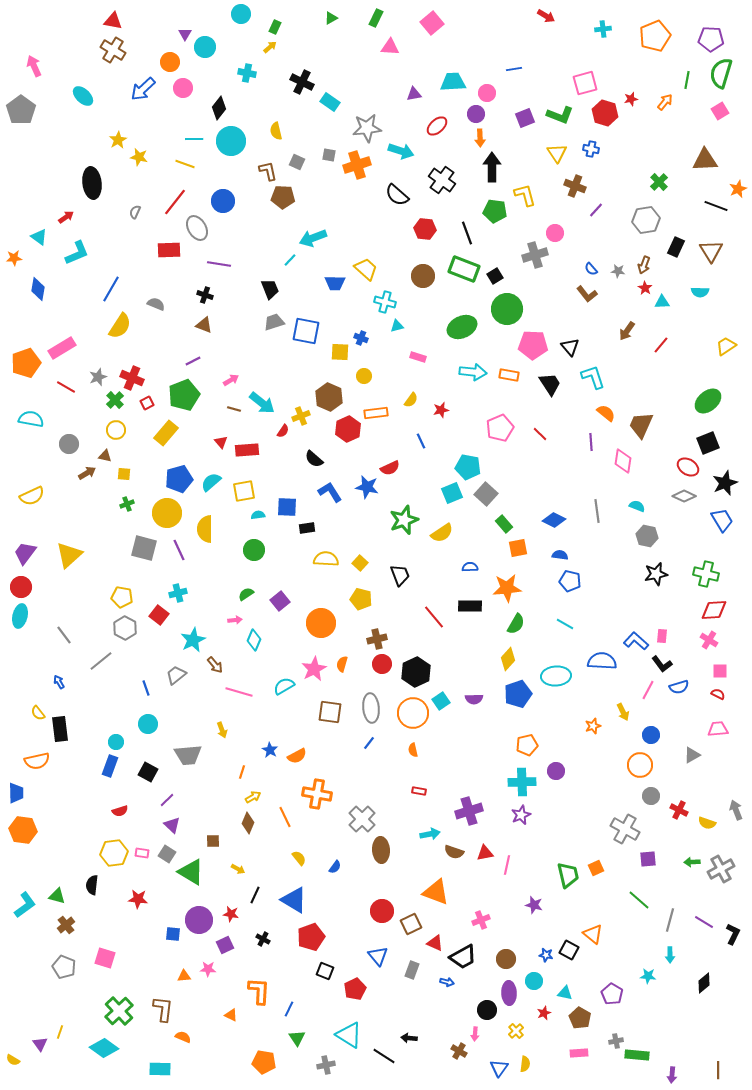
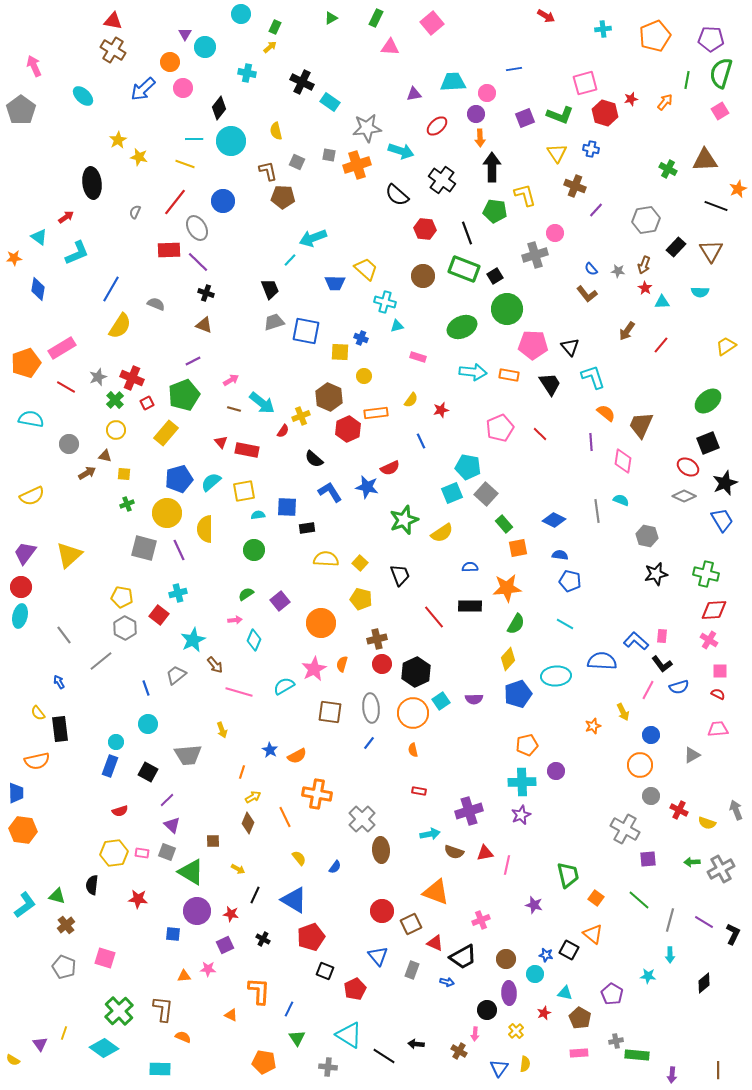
green cross at (659, 182): moved 9 px right, 13 px up; rotated 18 degrees counterclockwise
black rectangle at (676, 247): rotated 18 degrees clockwise
purple line at (219, 264): moved 21 px left, 2 px up; rotated 35 degrees clockwise
black cross at (205, 295): moved 1 px right, 2 px up
red rectangle at (247, 450): rotated 15 degrees clockwise
cyan semicircle at (637, 506): moved 16 px left, 6 px up
gray square at (167, 854): moved 2 px up; rotated 12 degrees counterclockwise
orange square at (596, 868): moved 30 px down; rotated 28 degrees counterclockwise
purple circle at (199, 920): moved 2 px left, 9 px up
cyan circle at (534, 981): moved 1 px right, 7 px up
yellow line at (60, 1032): moved 4 px right, 1 px down
black arrow at (409, 1038): moved 7 px right, 6 px down
gray cross at (326, 1065): moved 2 px right, 2 px down; rotated 18 degrees clockwise
